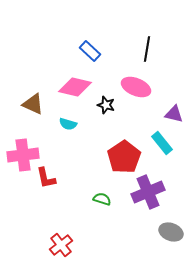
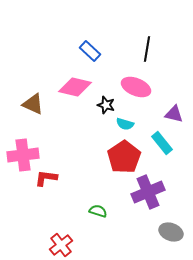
cyan semicircle: moved 57 px right
red L-shape: rotated 110 degrees clockwise
green semicircle: moved 4 px left, 12 px down
